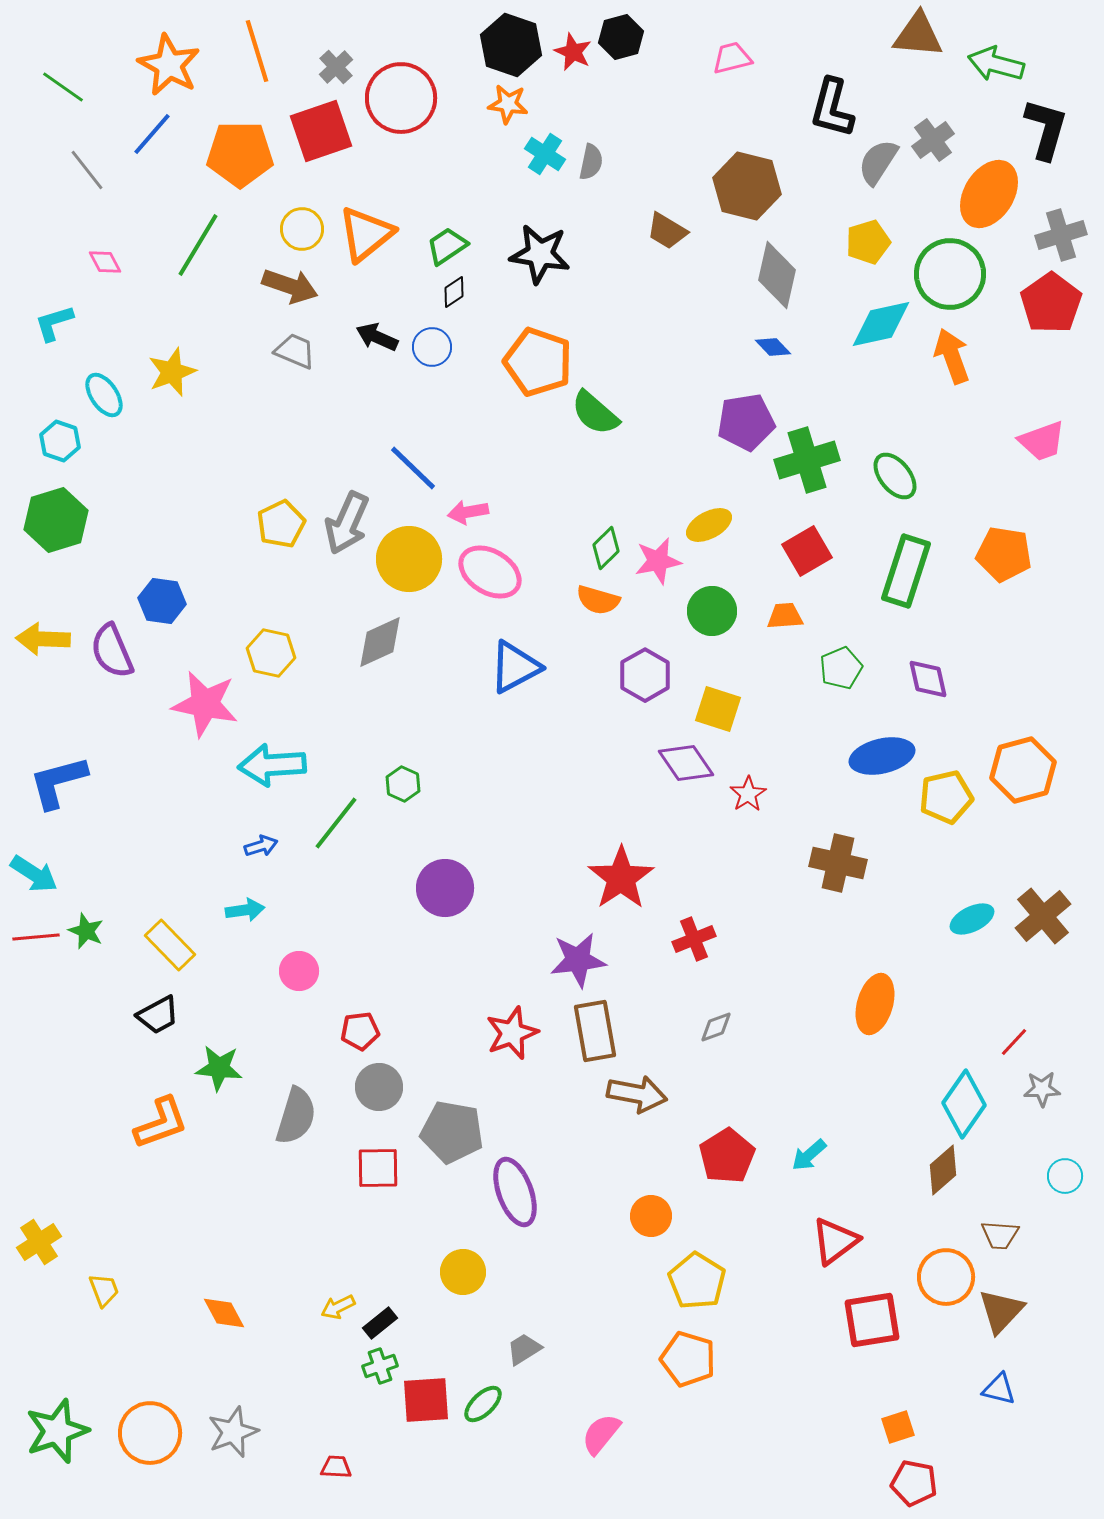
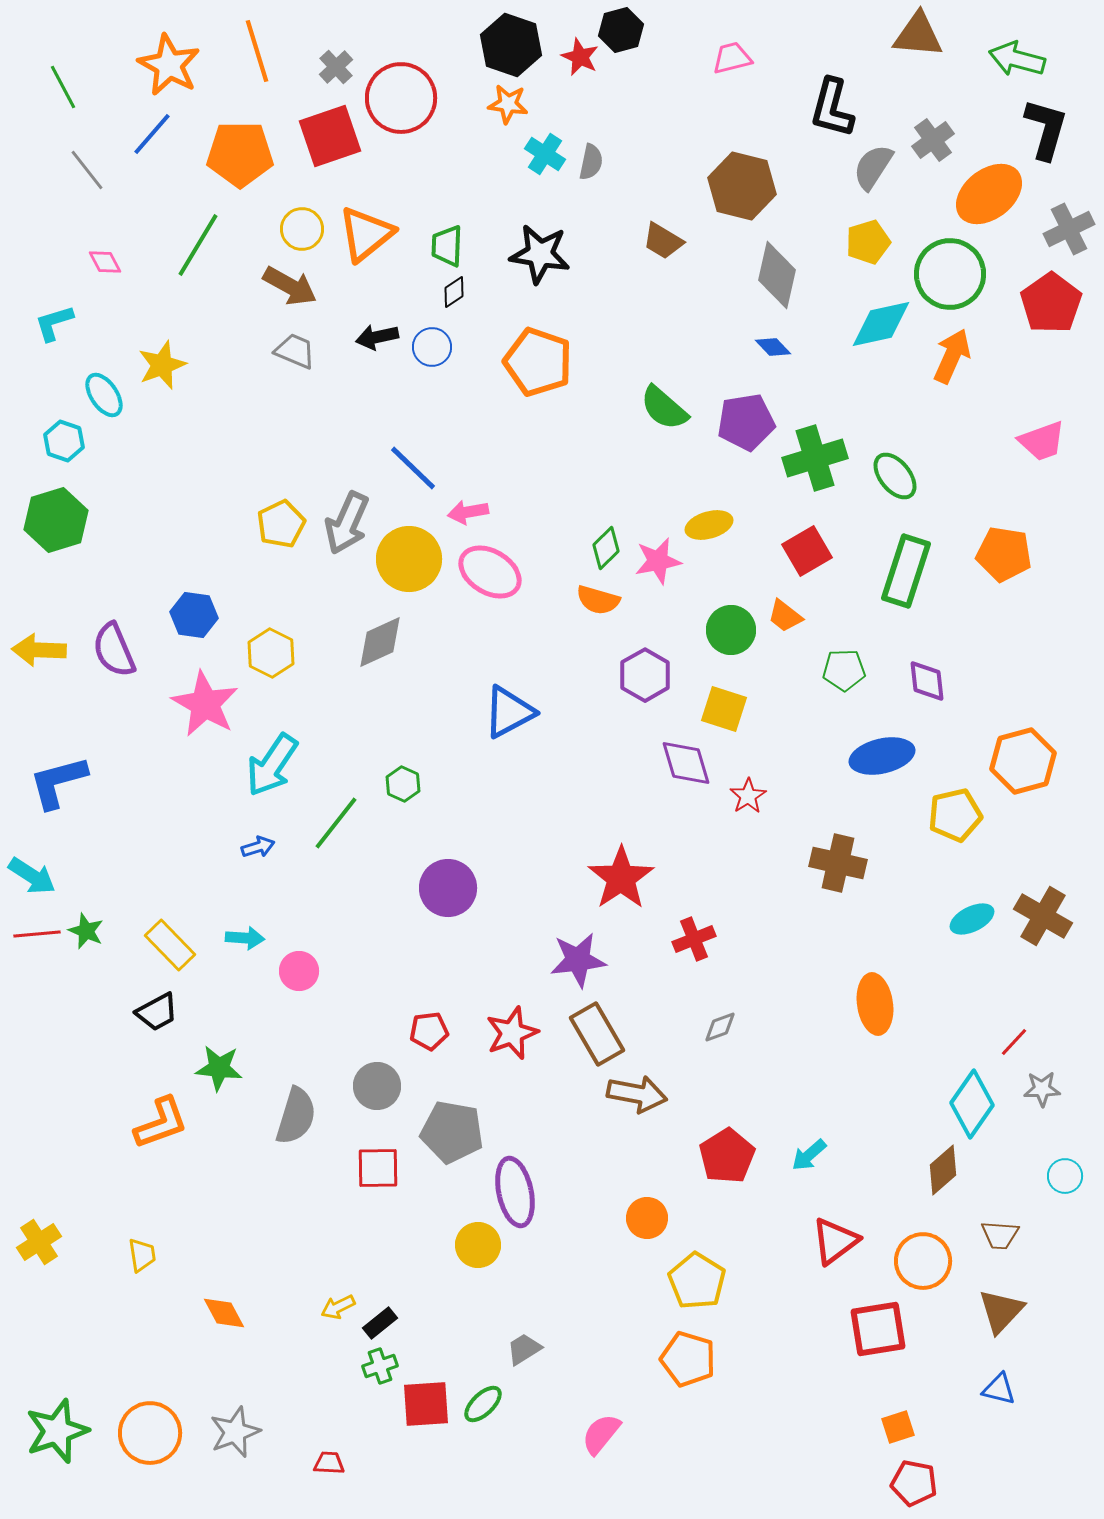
black hexagon at (621, 37): moved 7 px up
red star at (573, 52): moved 7 px right, 5 px down
green arrow at (996, 64): moved 21 px right, 5 px up
green line at (63, 87): rotated 27 degrees clockwise
red square at (321, 131): moved 9 px right, 5 px down
gray semicircle at (878, 162): moved 5 px left, 5 px down
brown hexagon at (747, 186): moved 5 px left
orange ellipse at (989, 194): rotated 20 degrees clockwise
brown trapezoid at (667, 231): moved 4 px left, 10 px down
gray cross at (1061, 235): moved 8 px right, 6 px up; rotated 9 degrees counterclockwise
green trapezoid at (447, 246): rotated 54 degrees counterclockwise
brown arrow at (290, 286): rotated 10 degrees clockwise
black arrow at (377, 337): rotated 36 degrees counterclockwise
orange arrow at (952, 356): rotated 44 degrees clockwise
yellow star at (172, 372): moved 10 px left, 7 px up
green semicircle at (595, 413): moved 69 px right, 5 px up
cyan hexagon at (60, 441): moved 4 px right
green cross at (807, 460): moved 8 px right, 2 px up
yellow ellipse at (709, 525): rotated 12 degrees clockwise
blue hexagon at (162, 601): moved 32 px right, 14 px down
green circle at (712, 611): moved 19 px right, 19 px down
orange trapezoid at (785, 616): rotated 138 degrees counterclockwise
yellow arrow at (43, 639): moved 4 px left, 11 px down
purple semicircle at (112, 651): moved 2 px right, 1 px up
yellow hexagon at (271, 653): rotated 15 degrees clockwise
blue triangle at (515, 667): moved 6 px left, 45 px down
green pentagon at (841, 668): moved 3 px right, 2 px down; rotated 21 degrees clockwise
purple diamond at (928, 679): moved 1 px left, 2 px down; rotated 6 degrees clockwise
pink star at (205, 704): rotated 18 degrees clockwise
yellow square at (718, 709): moved 6 px right
purple diamond at (686, 763): rotated 18 degrees clockwise
cyan arrow at (272, 765): rotated 52 degrees counterclockwise
orange hexagon at (1023, 770): moved 9 px up
red star at (748, 794): moved 2 px down
yellow pentagon at (946, 797): moved 9 px right, 18 px down
blue arrow at (261, 846): moved 3 px left, 1 px down
cyan arrow at (34, 874): moved 2 px left, 2 px down
purple circle at (445, 888): moved 3 px right
cyan arrow at (245, 910): moved 28 px down; rotated 12 degrees clockwise
brown cross at (1043, 916): rotated 20 degrees counterclockwise
red line at (36, 937): moved 1 px right, 3 px up
orange ellipse at (875, 1004): rotated 24 degrees counterclockwise
black trapezoid at (158, 1015): moved 1 px left, 3 px up
gray diamond at (716, 1027): moved 4 px right
red pentagon at (360, 1031): moved 69 px right
brown rectangle at (595, 1031): moved 2 px right, 3 px down; rotated 20 degrees counterclockwise
gray circle at (379, 1087): moved 2 px left, 1 px up
cyan diamond at (964, 1104): moved 8 px right
purple ellipse at (515, 1192): rotated 8 degrees clockwise
orange circle at (651, 1216): moved 4 px left, 2 px down
yellow circle at (463, 1272): moved 15 px right, 27 px up
orange circle at (946, 1277): moved 23 px left, 16 px up
yellow trapezoid at (104, 1290): moved 38 px right, 35 px up; rotated 12 degrees clockwise
red square at (872, 1320): moved 6 px right, 9 px down
red square at (426, 1400): moved 4 px down
gray star at (233, 1432): moved 2 px right
red trapezoid at (336, 1467): moved 7 px left, 4 px up
